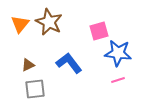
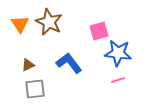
orange triangle: rotated 12 degrees counterclockwise
